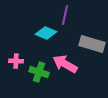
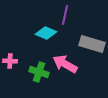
pink cross: moved 6 px left
